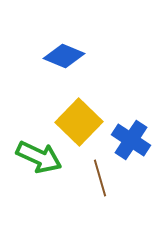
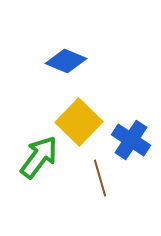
blue diamond: moved 2 px right, 5 px down
green arrow: rotated 78 degrees counterclockwise
